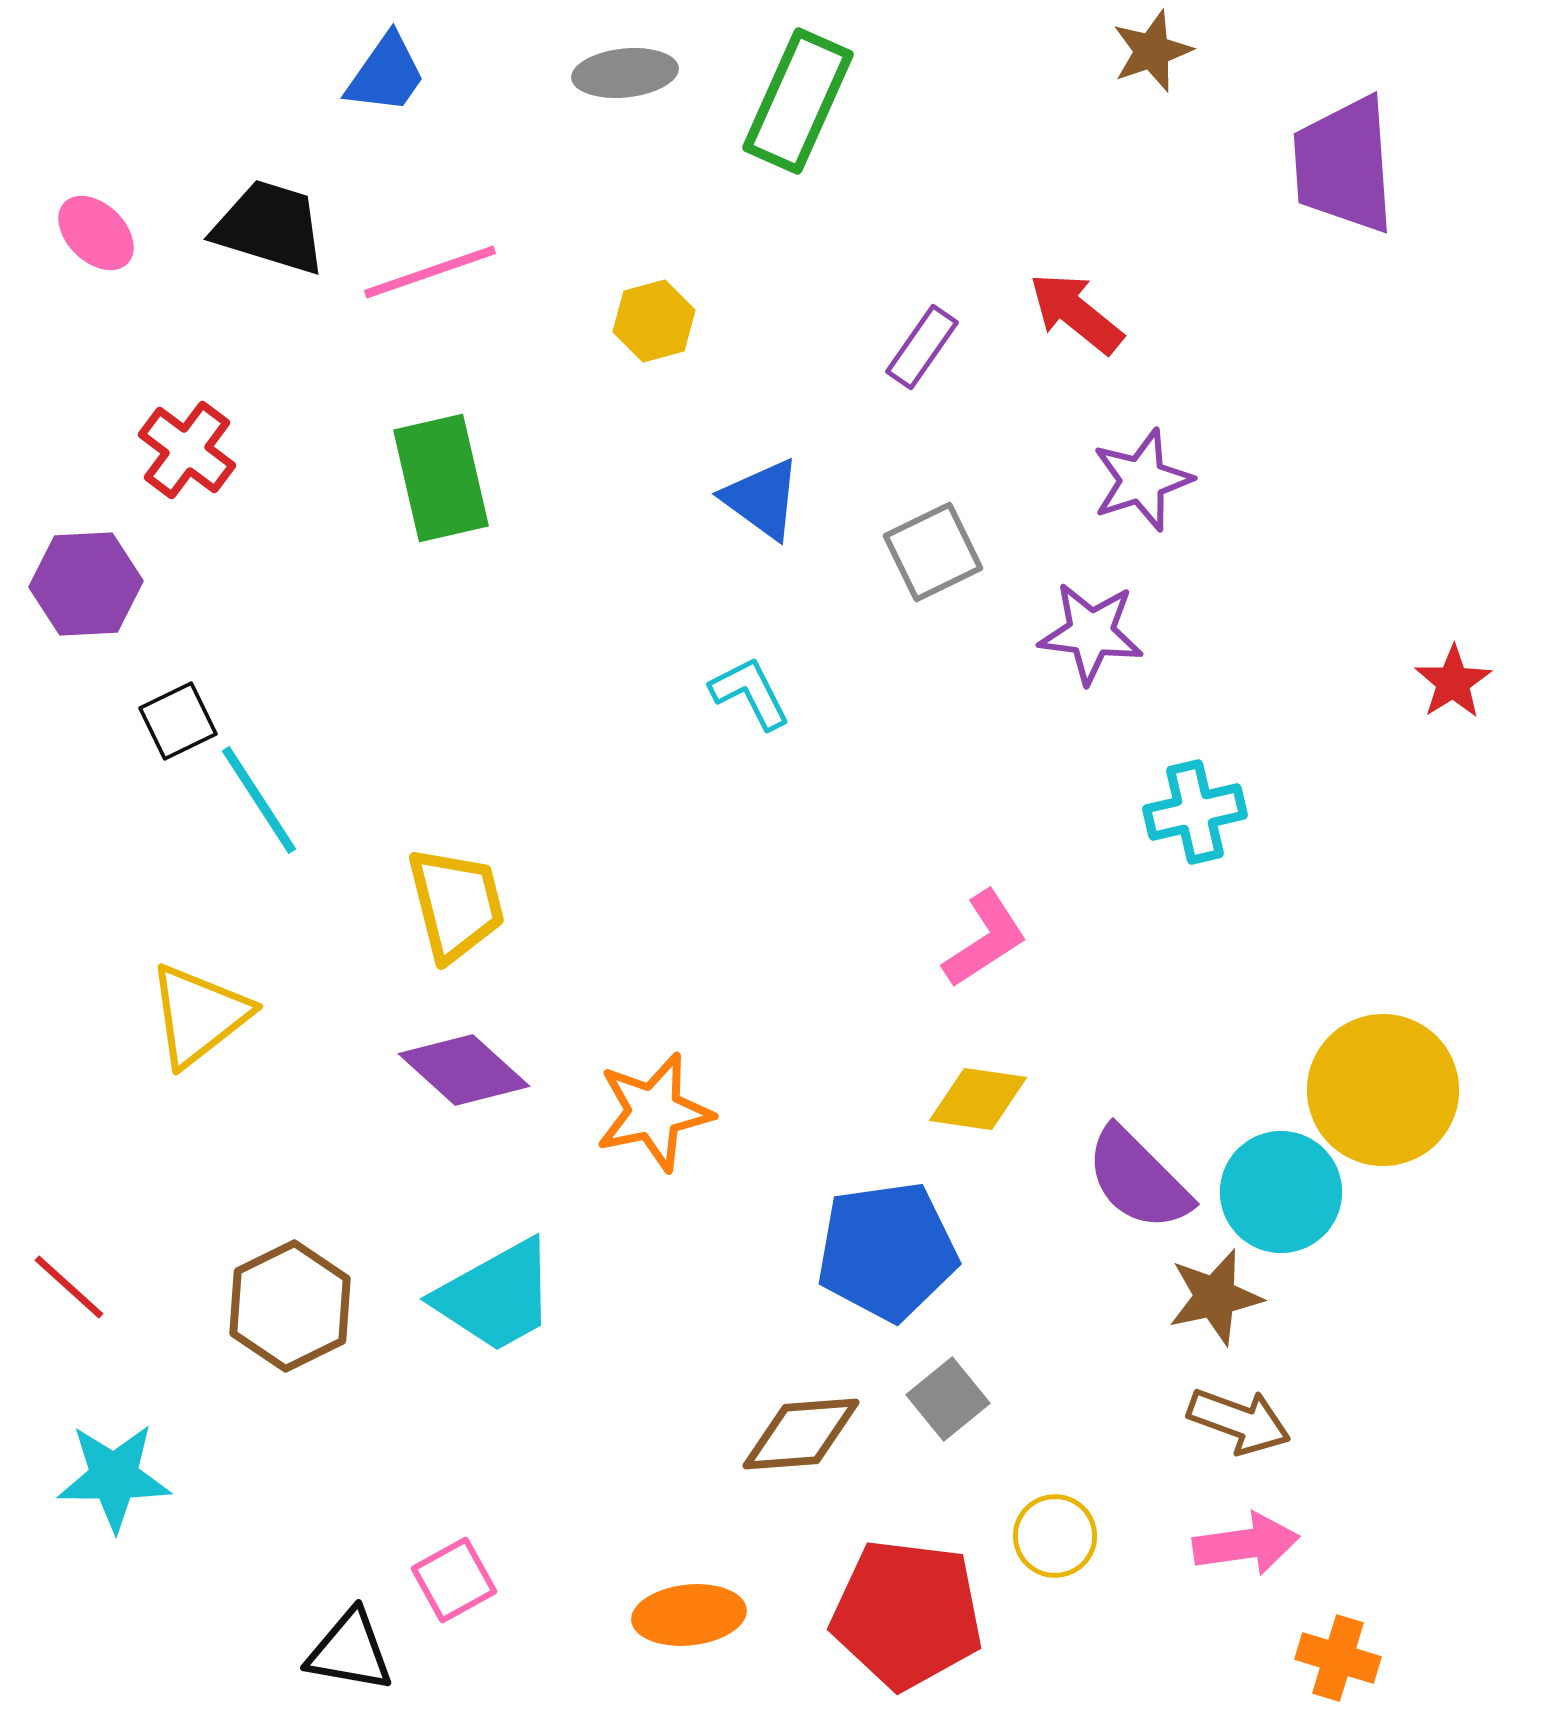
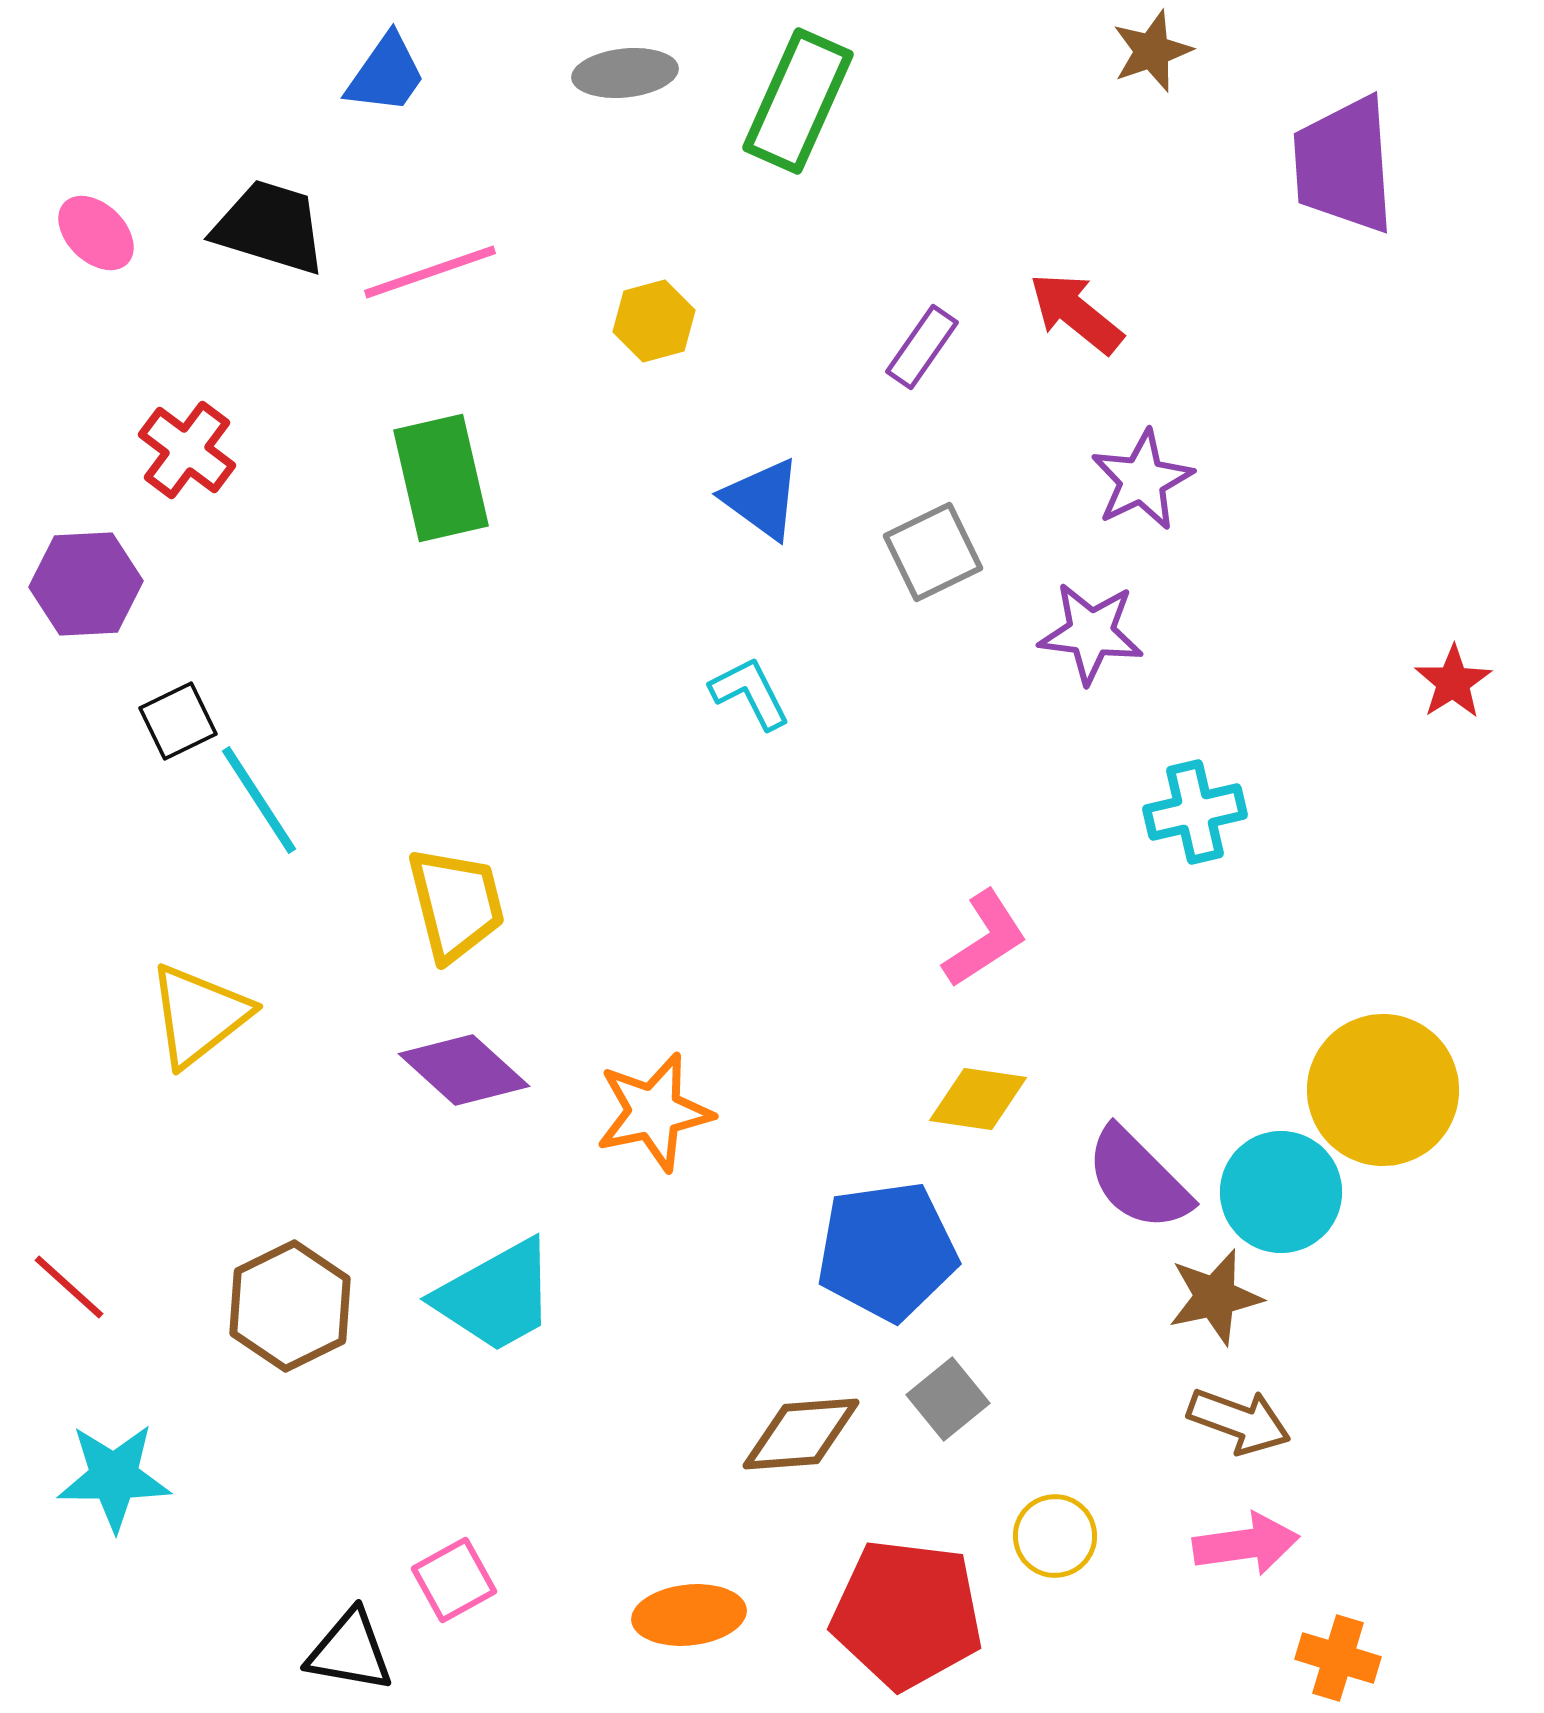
purple star at (1142, 480): rotated 8 degrees counterclockwise
